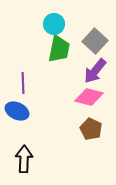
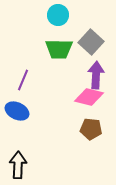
cyan circle: moved 4 px right, 9 px up
gray square: moved 4 px left, 1 px down
green trapezoid: rotated 80 degrees clockwise
purple arrow: moved 1 px right, 4 px down; rotated 144 degrees clockwise
purple line: moved 3 px up; rotated 25 degrees clockwise
brown pentagon: rotated 20 degrees counterclockwise
black arrow: moved 6 px left, 6 px down
